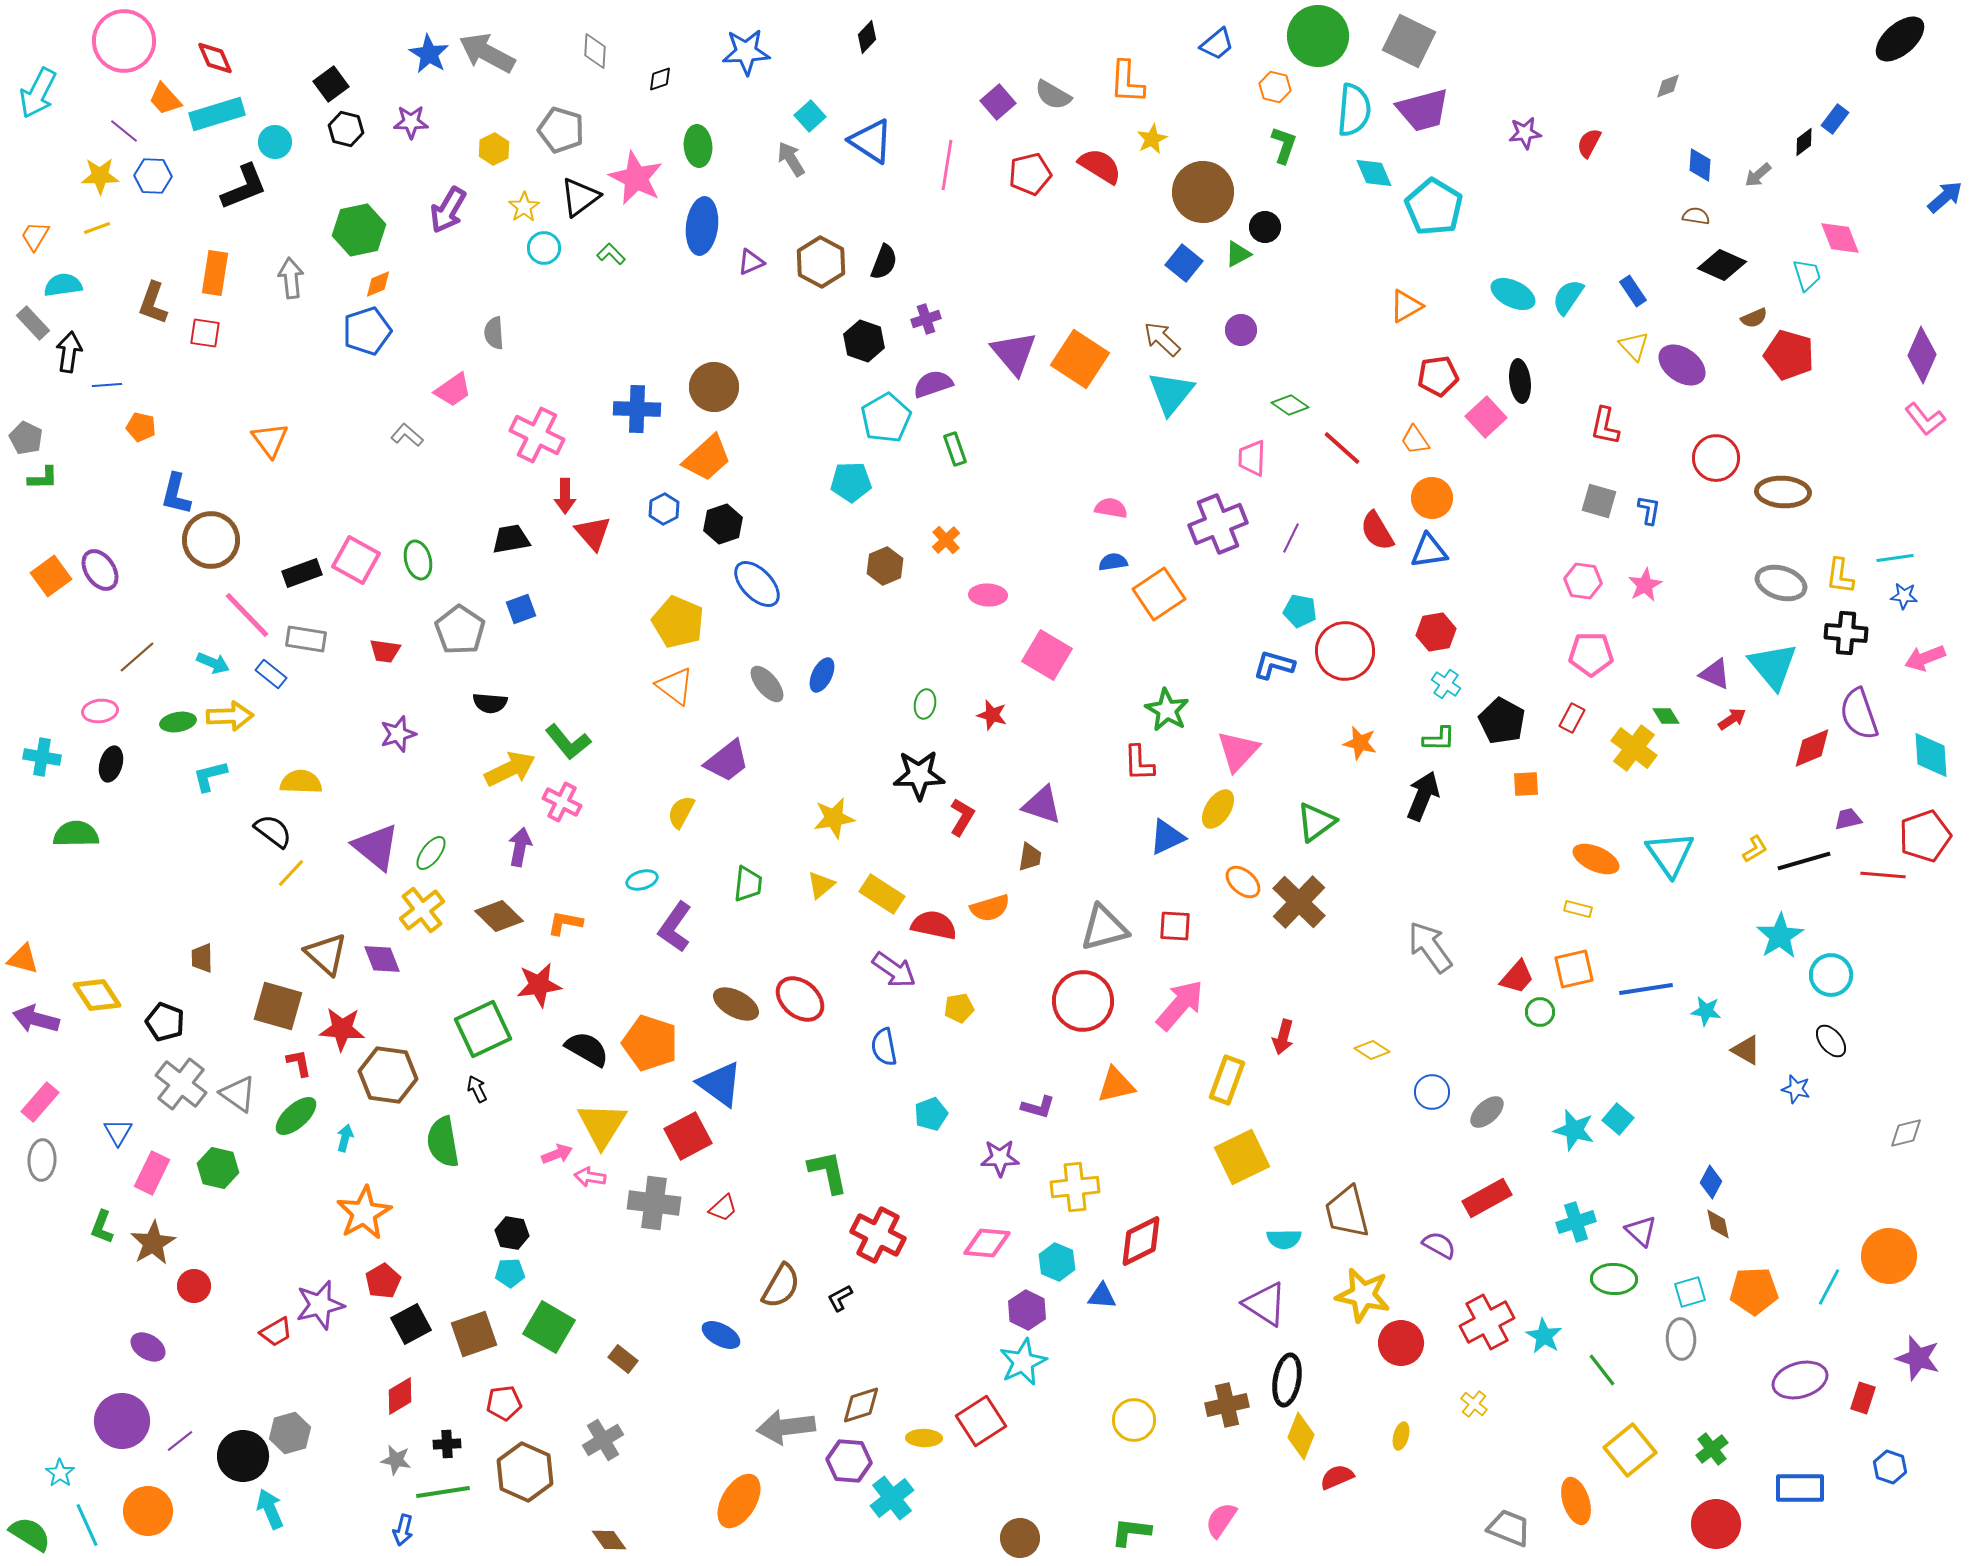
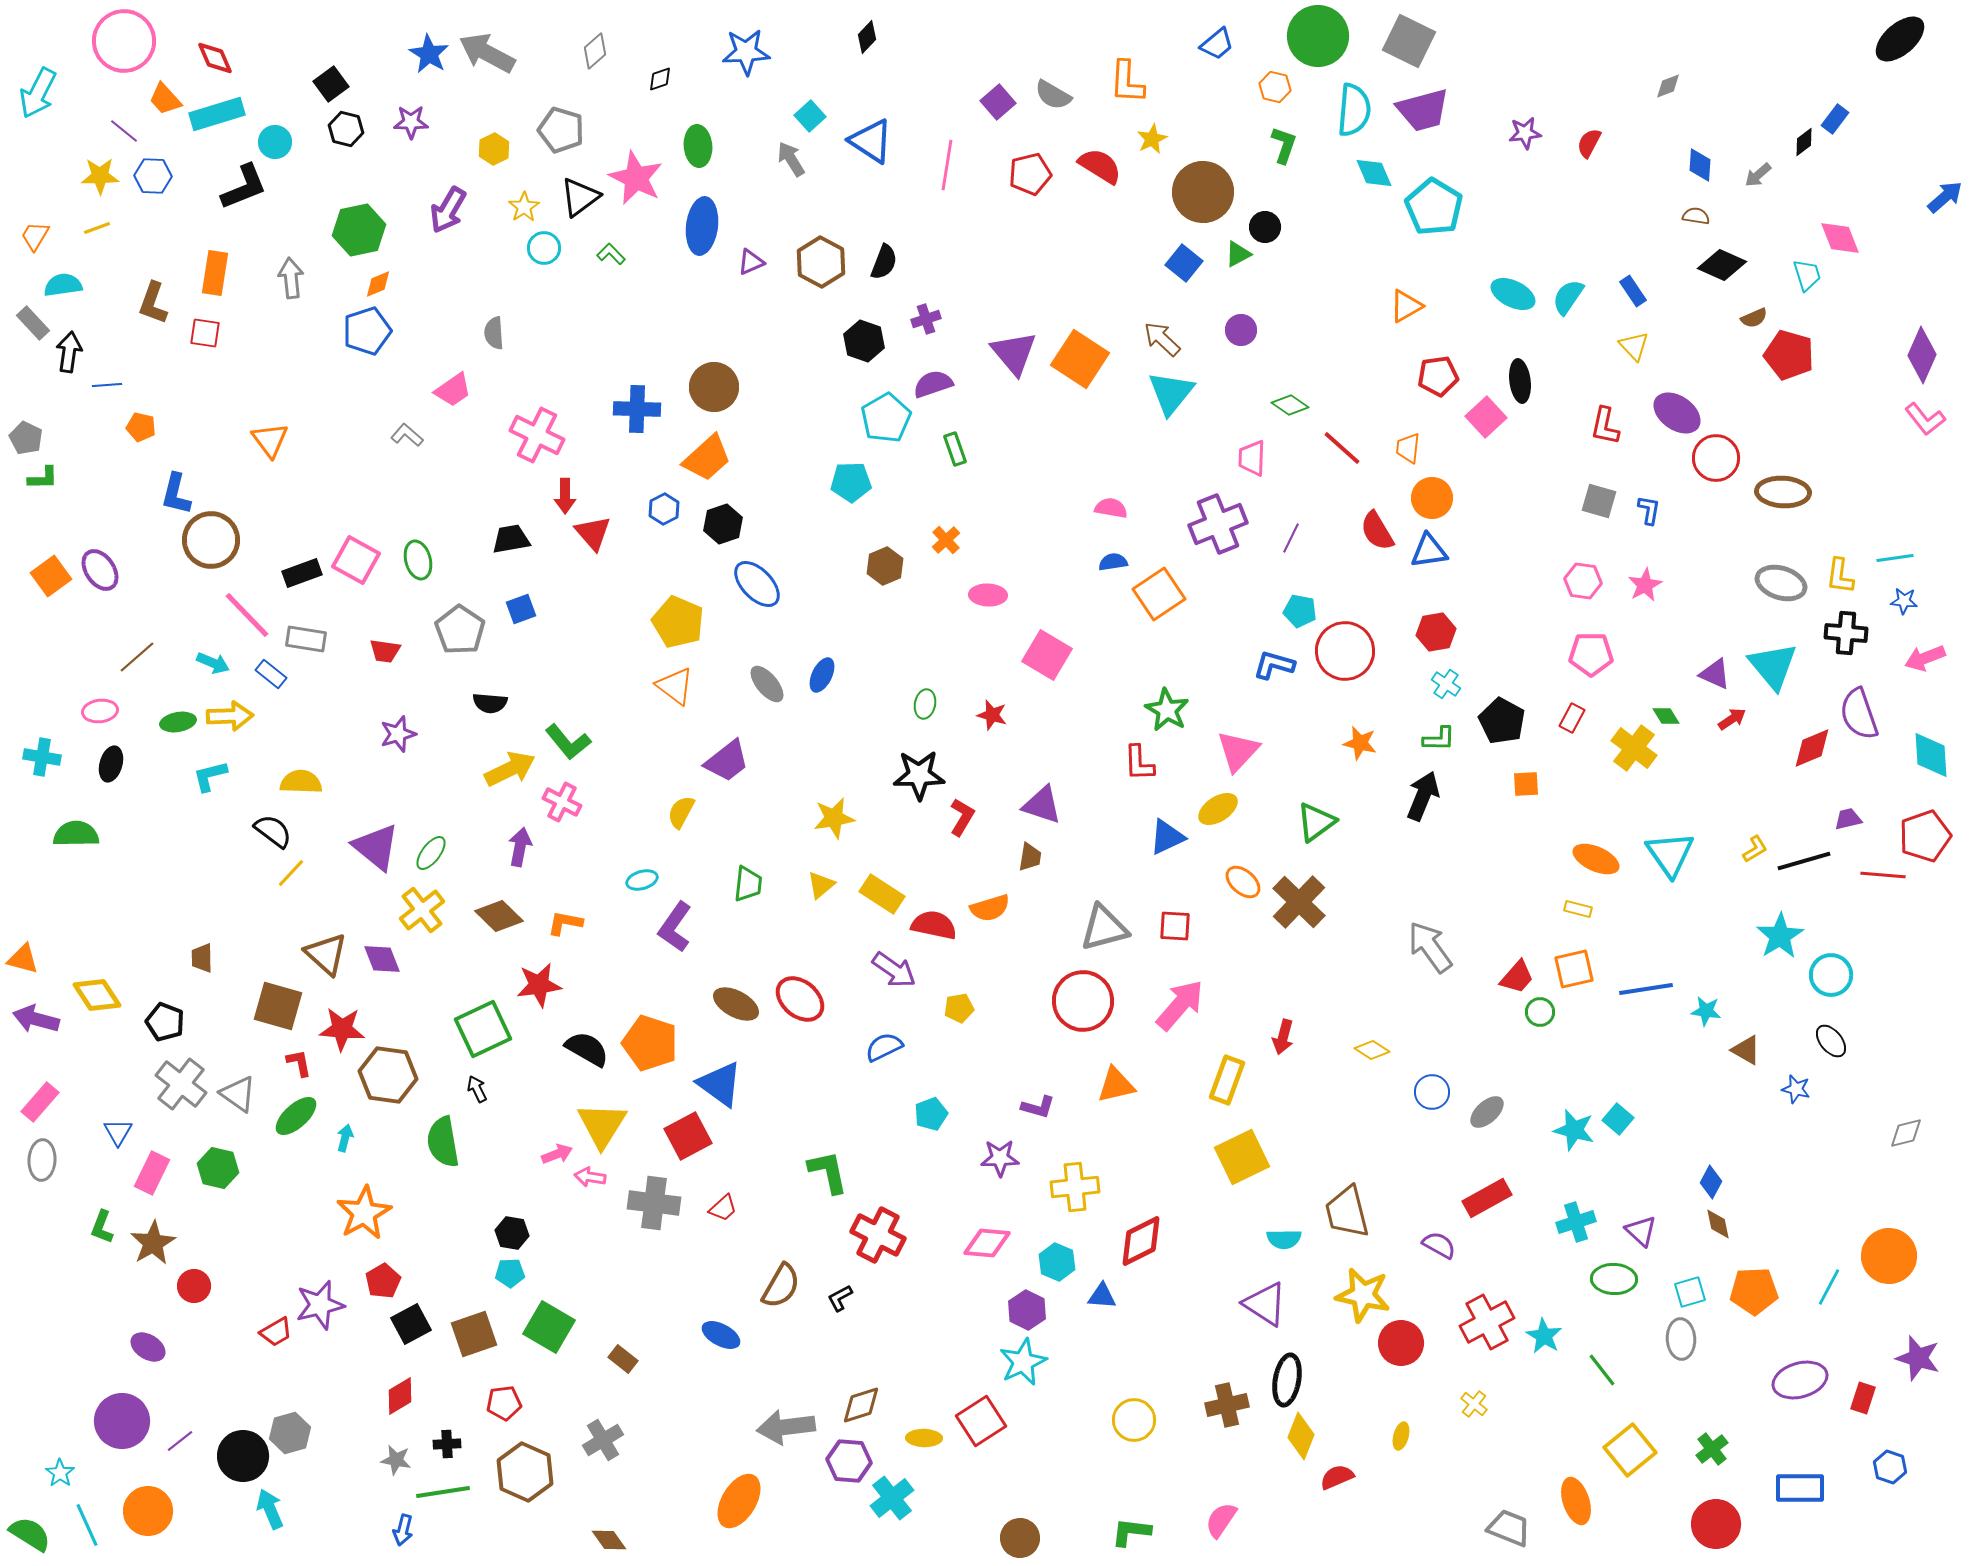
gray diamond at (595, 51): rotated 45 degrees clockwise
purple ellipse at (1682, 365): moved 5 px left, 48 px down
orange trapezoid at (1415, 440): moved 7 px left, 8 px down; rotated 40 degrees clockwise
blue star at (1904, 596): moved 5 px down
yellow ellipse at (1218, 809): rotated 24 degrees clockwise
blue semicircle at (884, 1047): rotated 75 degrees clockwise
